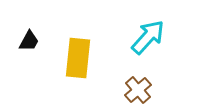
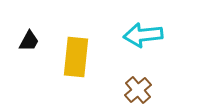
cyan arrow: moved 5 px left, 2 px up; rotated 138 degrees counterclockwise
yellow rectangle: moved 2 px left, 1 px up
